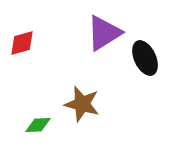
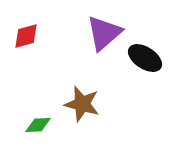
purple triangle: rotated 9 degrees counterclockwise
red diamond: moved 4 px right, 7 px up
black ellipse: rotated 32 degrees counterclockwise
